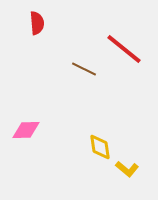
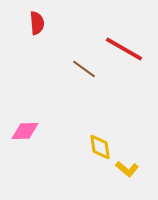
red line: rotated 9 degrees counterclockwise
brown line: rotated 10 degrees clockwise
pink diamond: moved 1 px left, 1 px down
